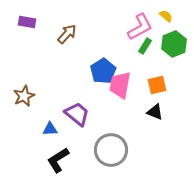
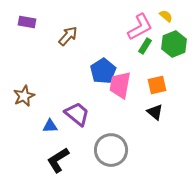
brown arrow: moved 1 px right, 2 px down
black triangle: rotated 18 degrees clockwise
blue triangle: moved 3 px up
